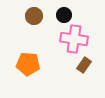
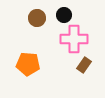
brown circle: moved 3 px right, 2 px down
pink cross: rotated 8 degrees counterclockwise
